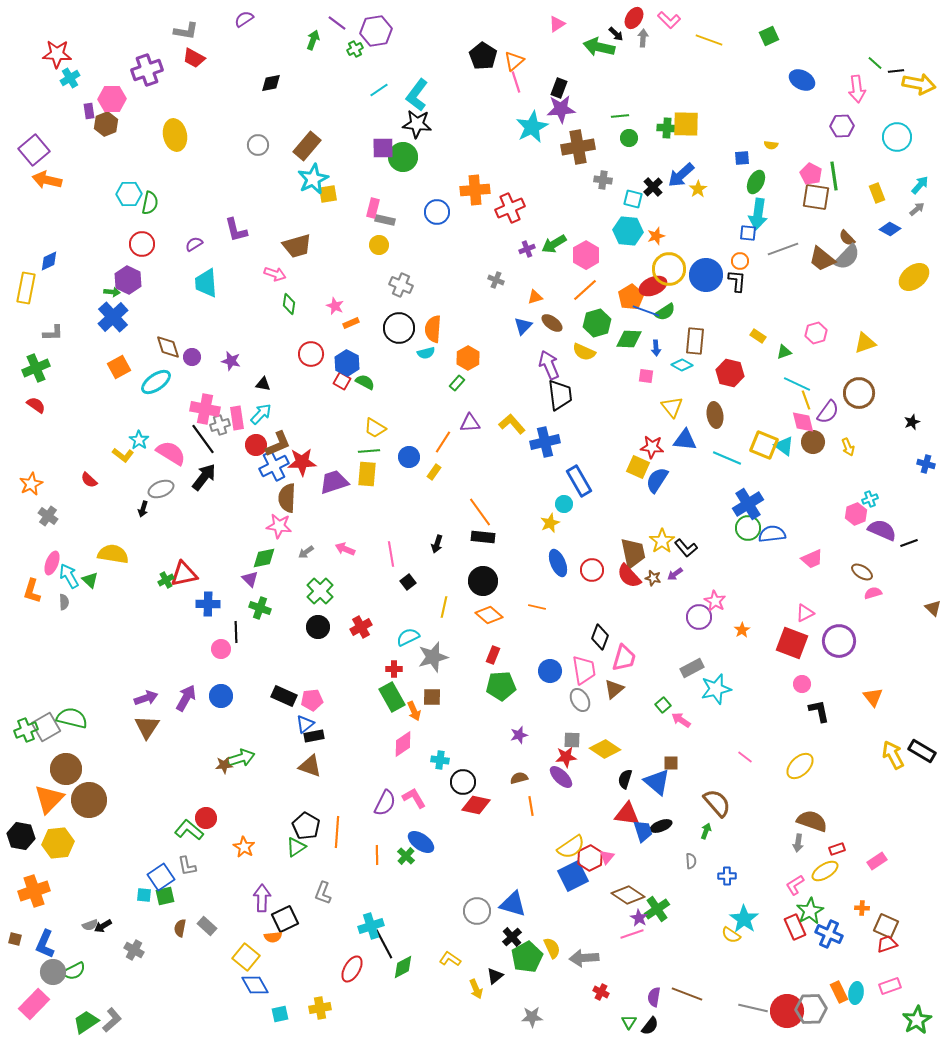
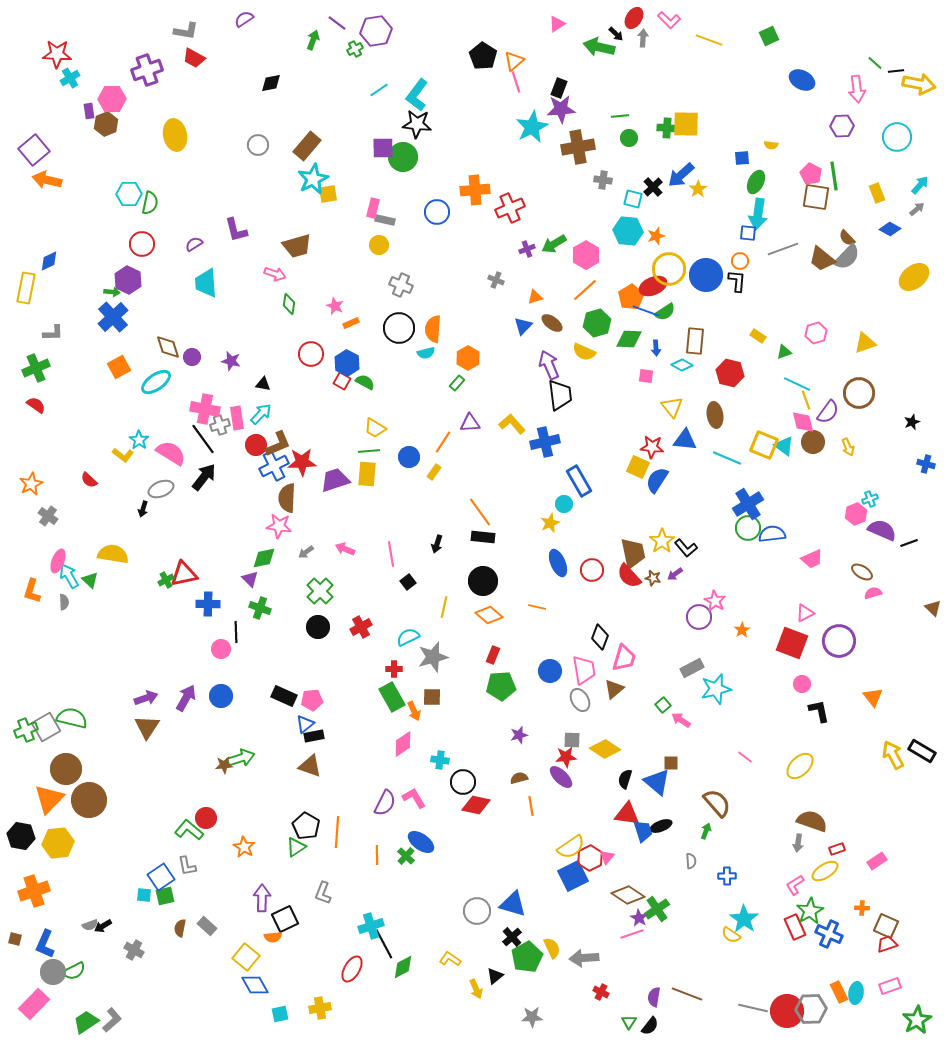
purple trapezoid at (334, 482): moved 1 px right, 2 px up
pink ellipse at (52, 563): moved 6 px right, 2 px up
